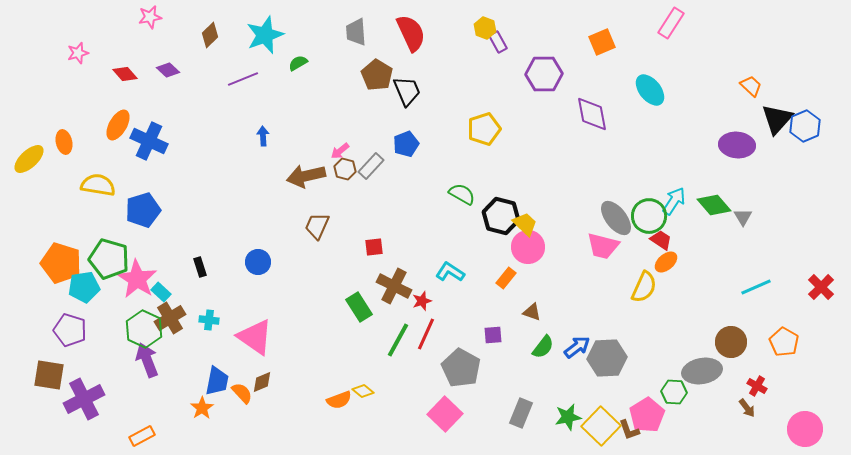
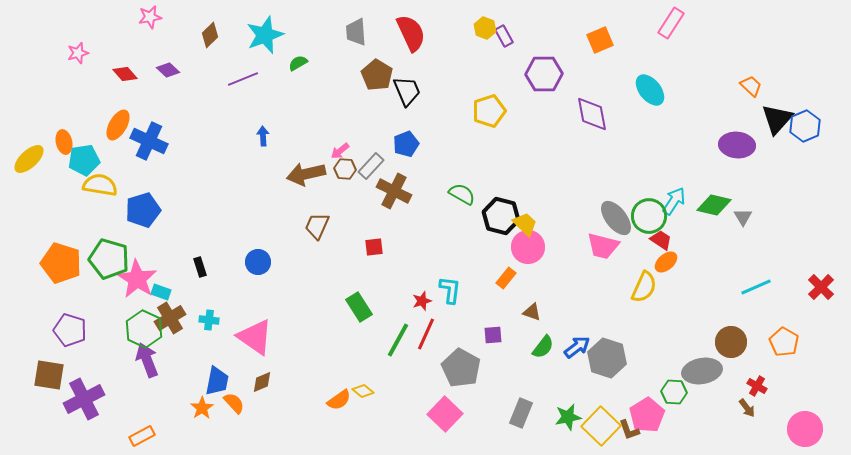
purple rectangle at (498, 42): moved 6 px right, 6 px up
orange square at (602, 42): moved 2 px left, 2 px up
yellow pentagon at (484, 129): moved 5 px right, 18 px up
brown hexagon at (345, 169): rotated 10 degrees counterclockwise
brown arrow at (306, 176): moved 2 px up
yellow semicircle at (98, 185): moved 2 px right
green diamond at (714, 205): rotated 36 degrees counterclockwise
cyan L-shape at (450, 272): moved 18 px down; rotated 64 degrees clockwise
brown cross at (394, 286): moved 95 px up
cyan pentagon at (84, 287): moved 127 px up
cyan rectangle at (161, 292): rotated 24 degrees counterclockwise
gray hexagon at (607, 358): rotated 21 degrees clockwise
orange semicircle at (242, 393): moved 8 px left, 10 px down
orange semicircle at (339, 400): rotated 15 degrees counterclockwise
